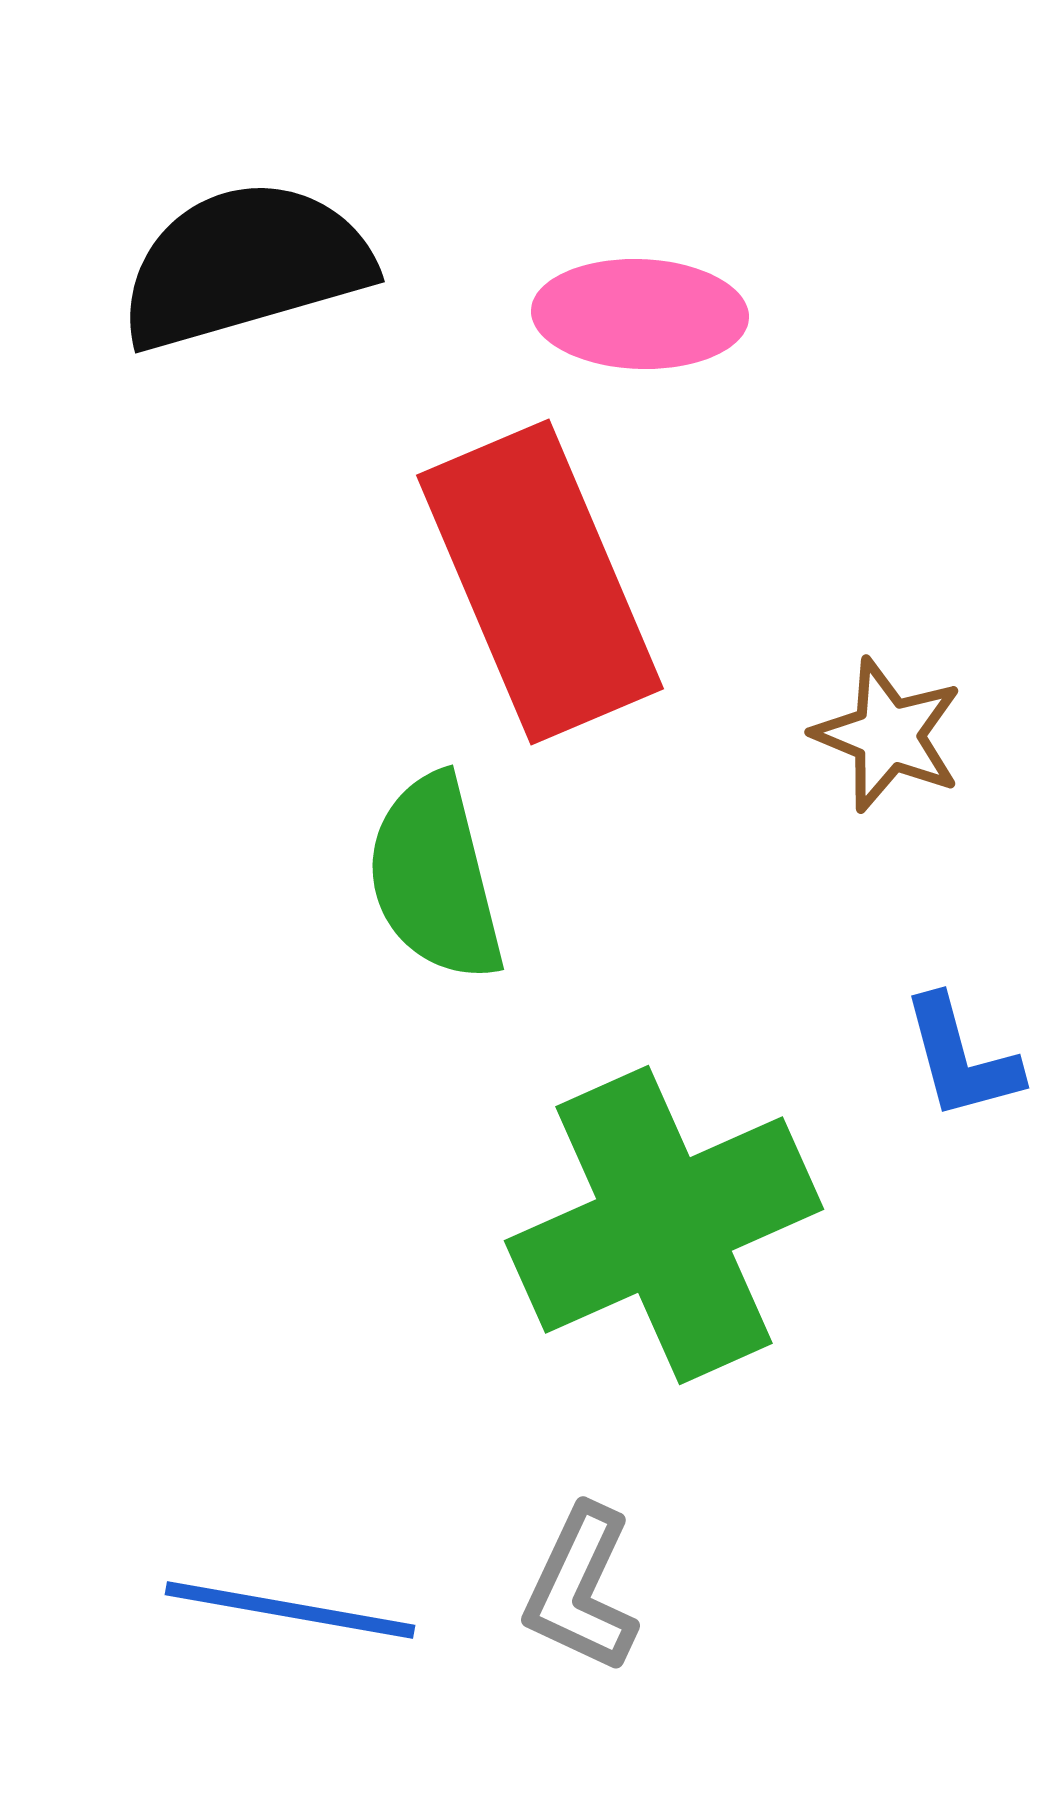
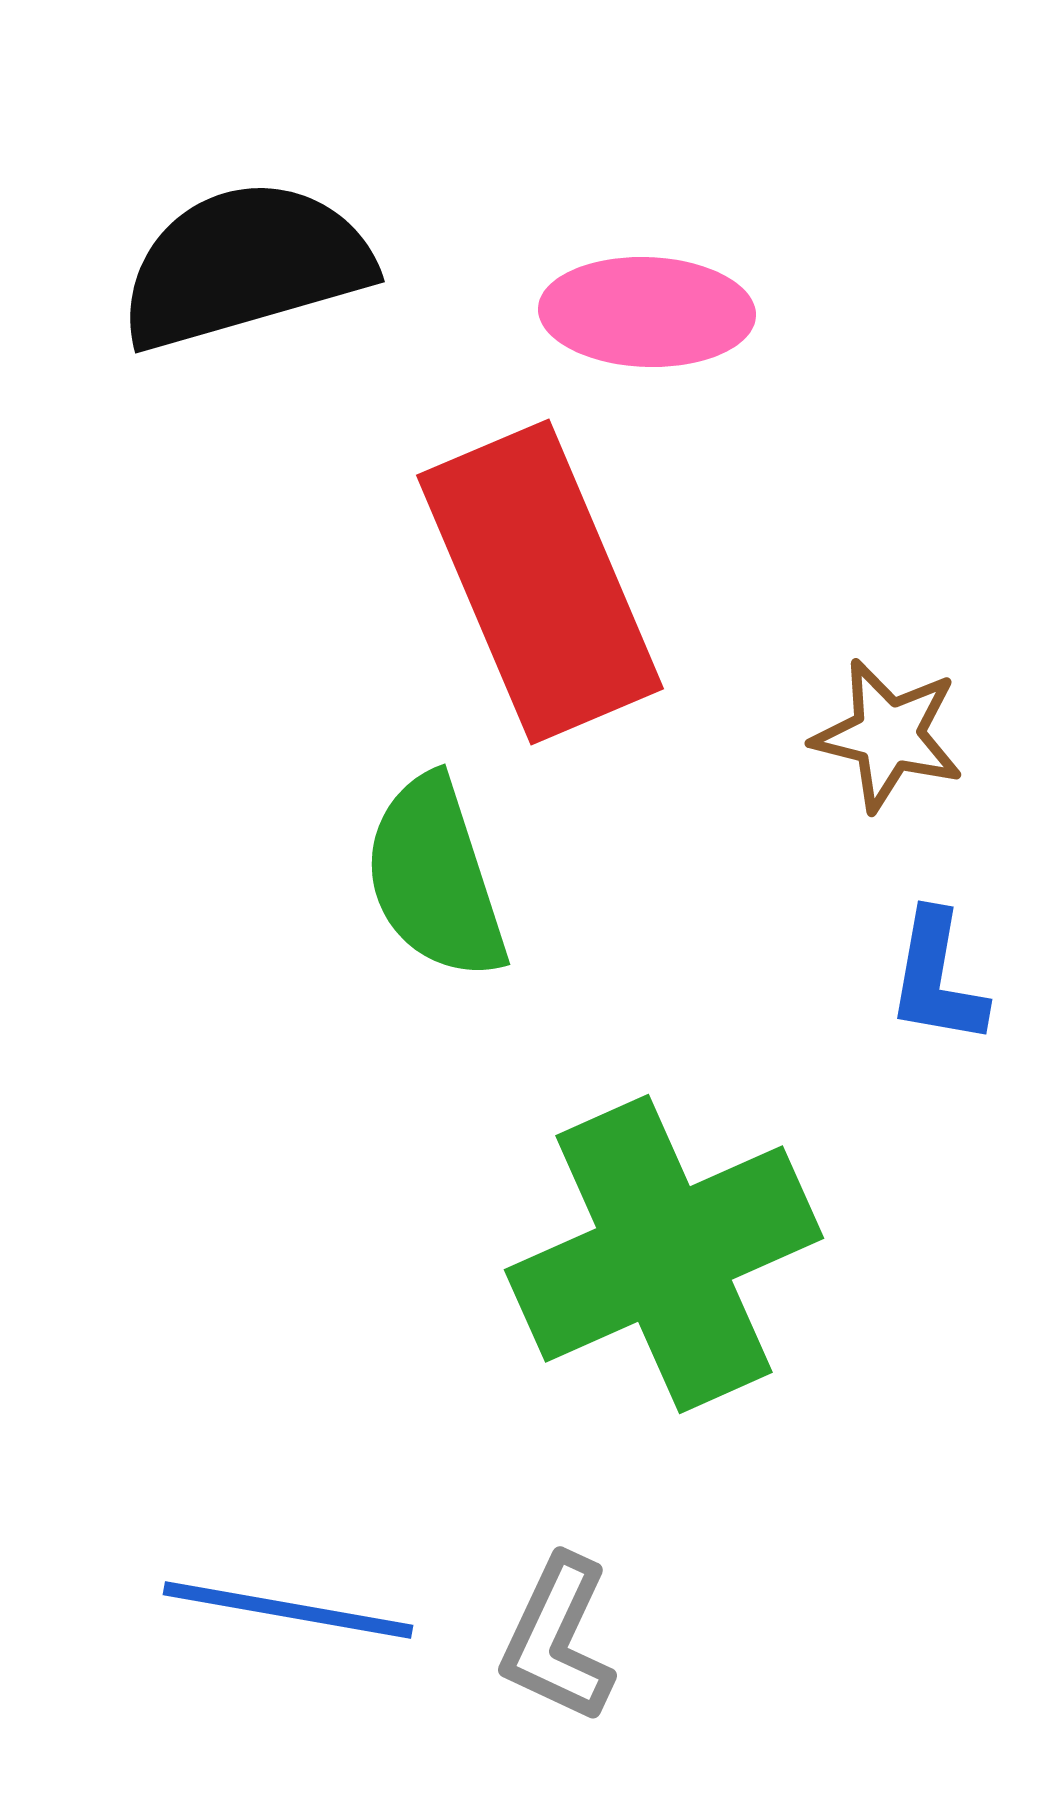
pink ellipse: moved 7 px right, 2 px up
brown star: rotated 8 degrees counterclockwise
green semicircle: rotated 4 degrees counterclockwise
blue L-shape: moved 24 px left, 80 px up; rotated 25 degrees clockwise
green cross: moved 29 px down
gray L-shape: moved 23 px left, 50 px down
blue line: moved 2 px left
